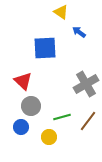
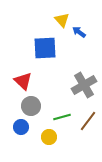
yellow triangle: moved 1 px right, 8 px down; rotated 14 degrees clockwise
gray cross: moved 2 px left, 1 px down
